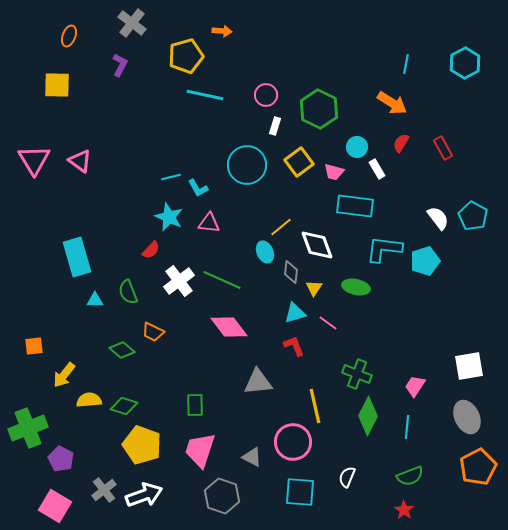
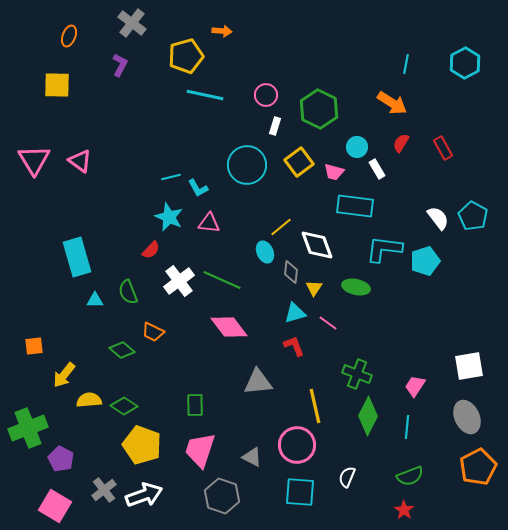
green diamond at (124, 406): rotated 16 degrees clockwise
pink circle at (293, 442): moved 4 px right, 3 px down
